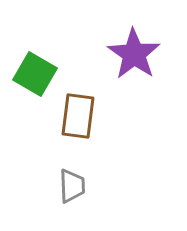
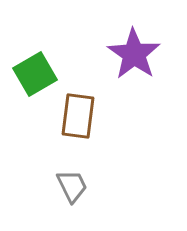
green square: rotated 30 degrees clockwise
gray trapezoid: rotated 24 degrees counterclockwise
